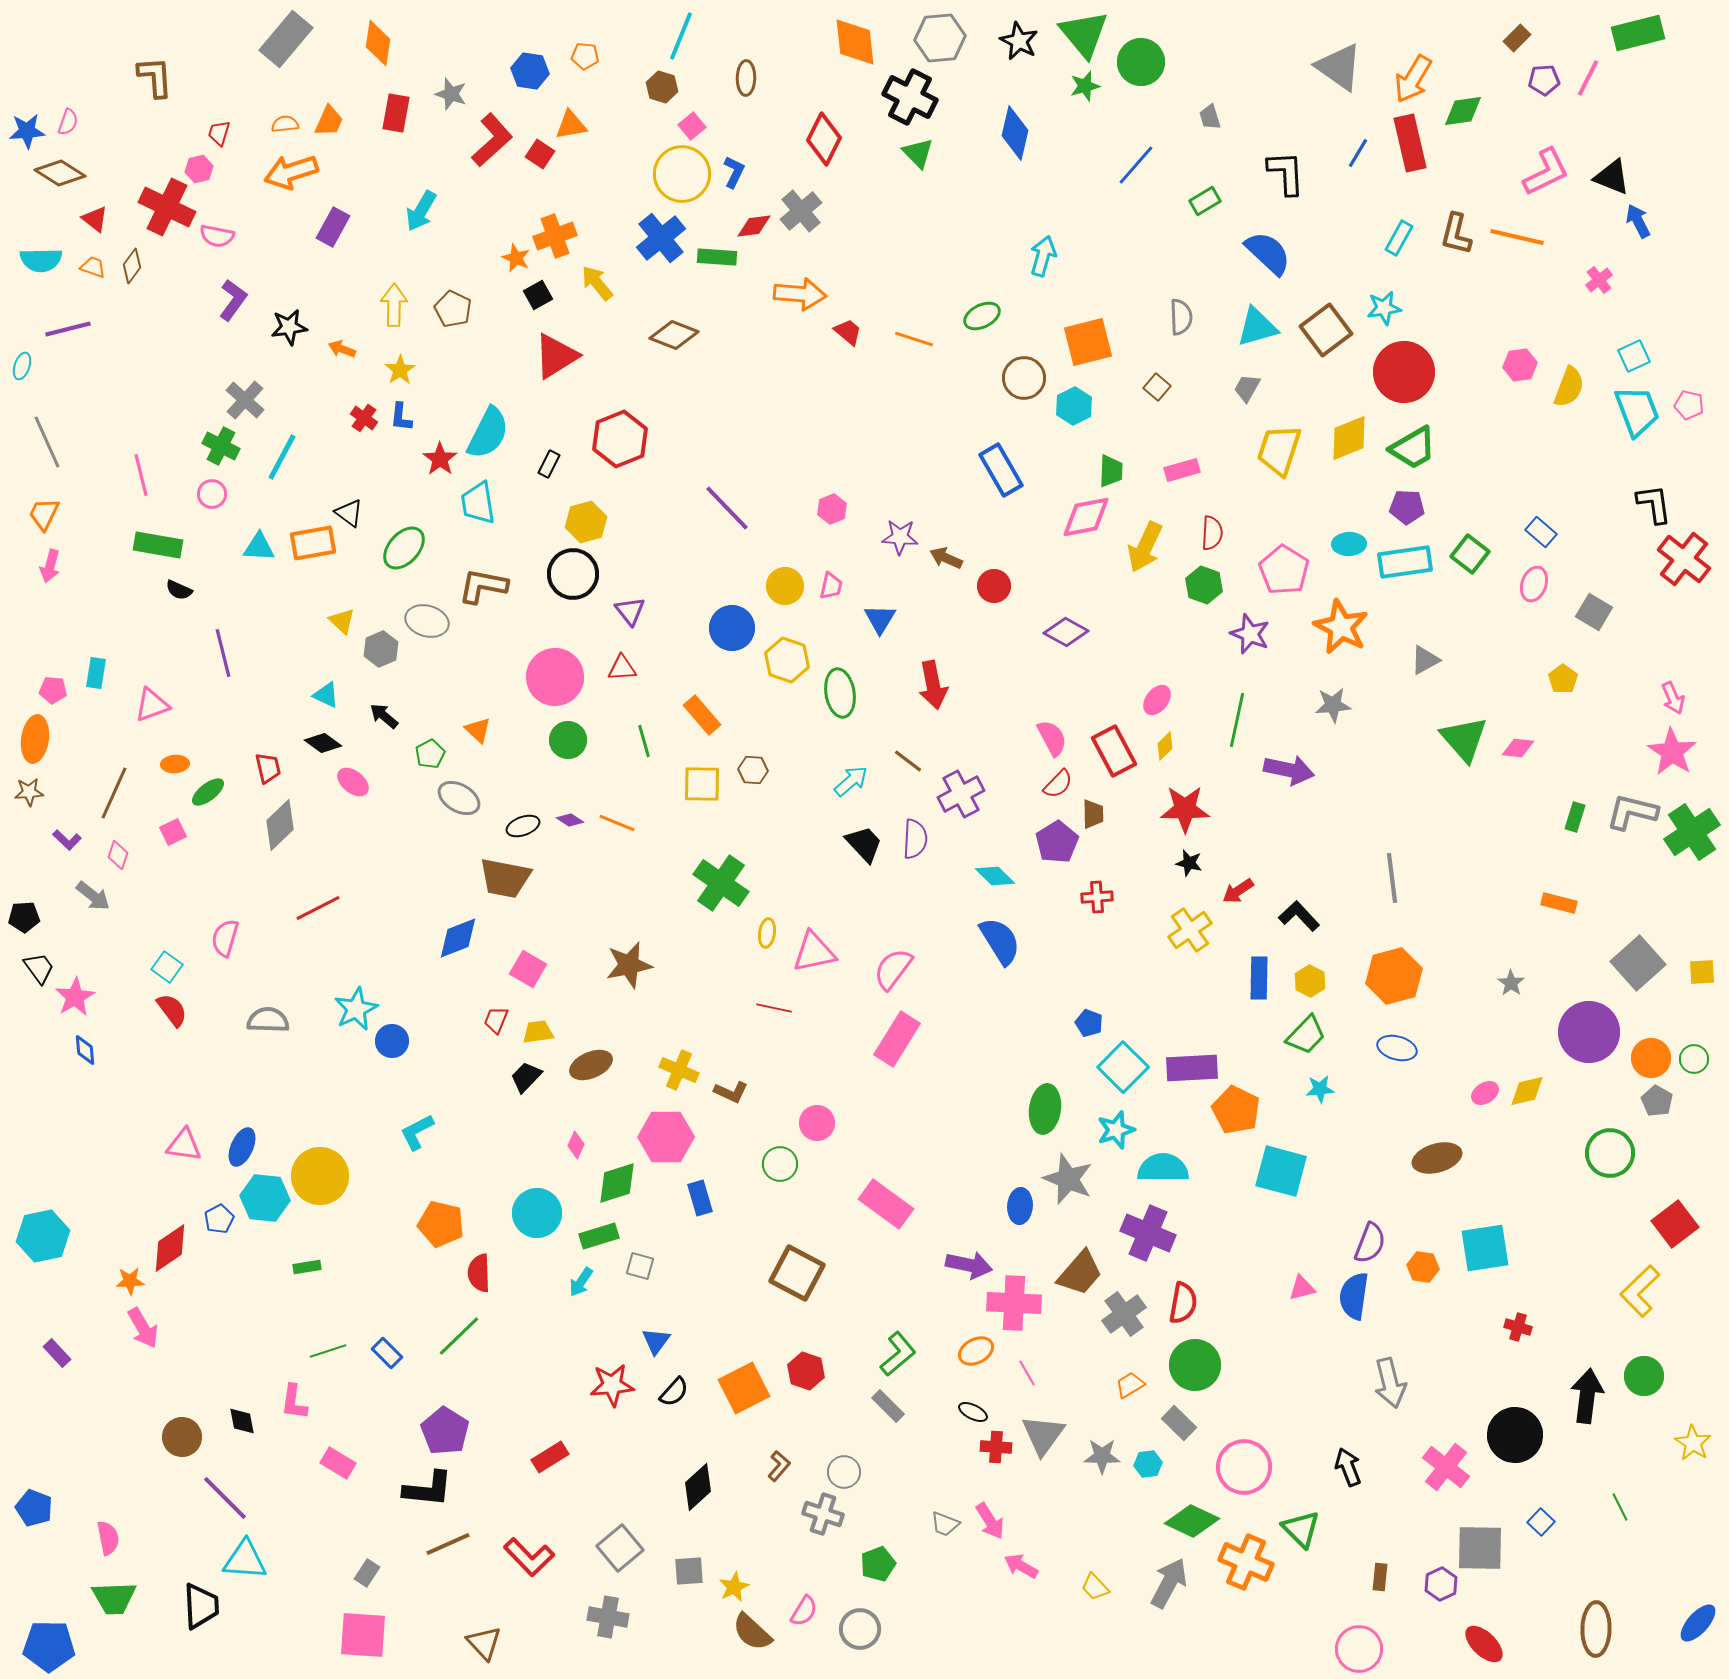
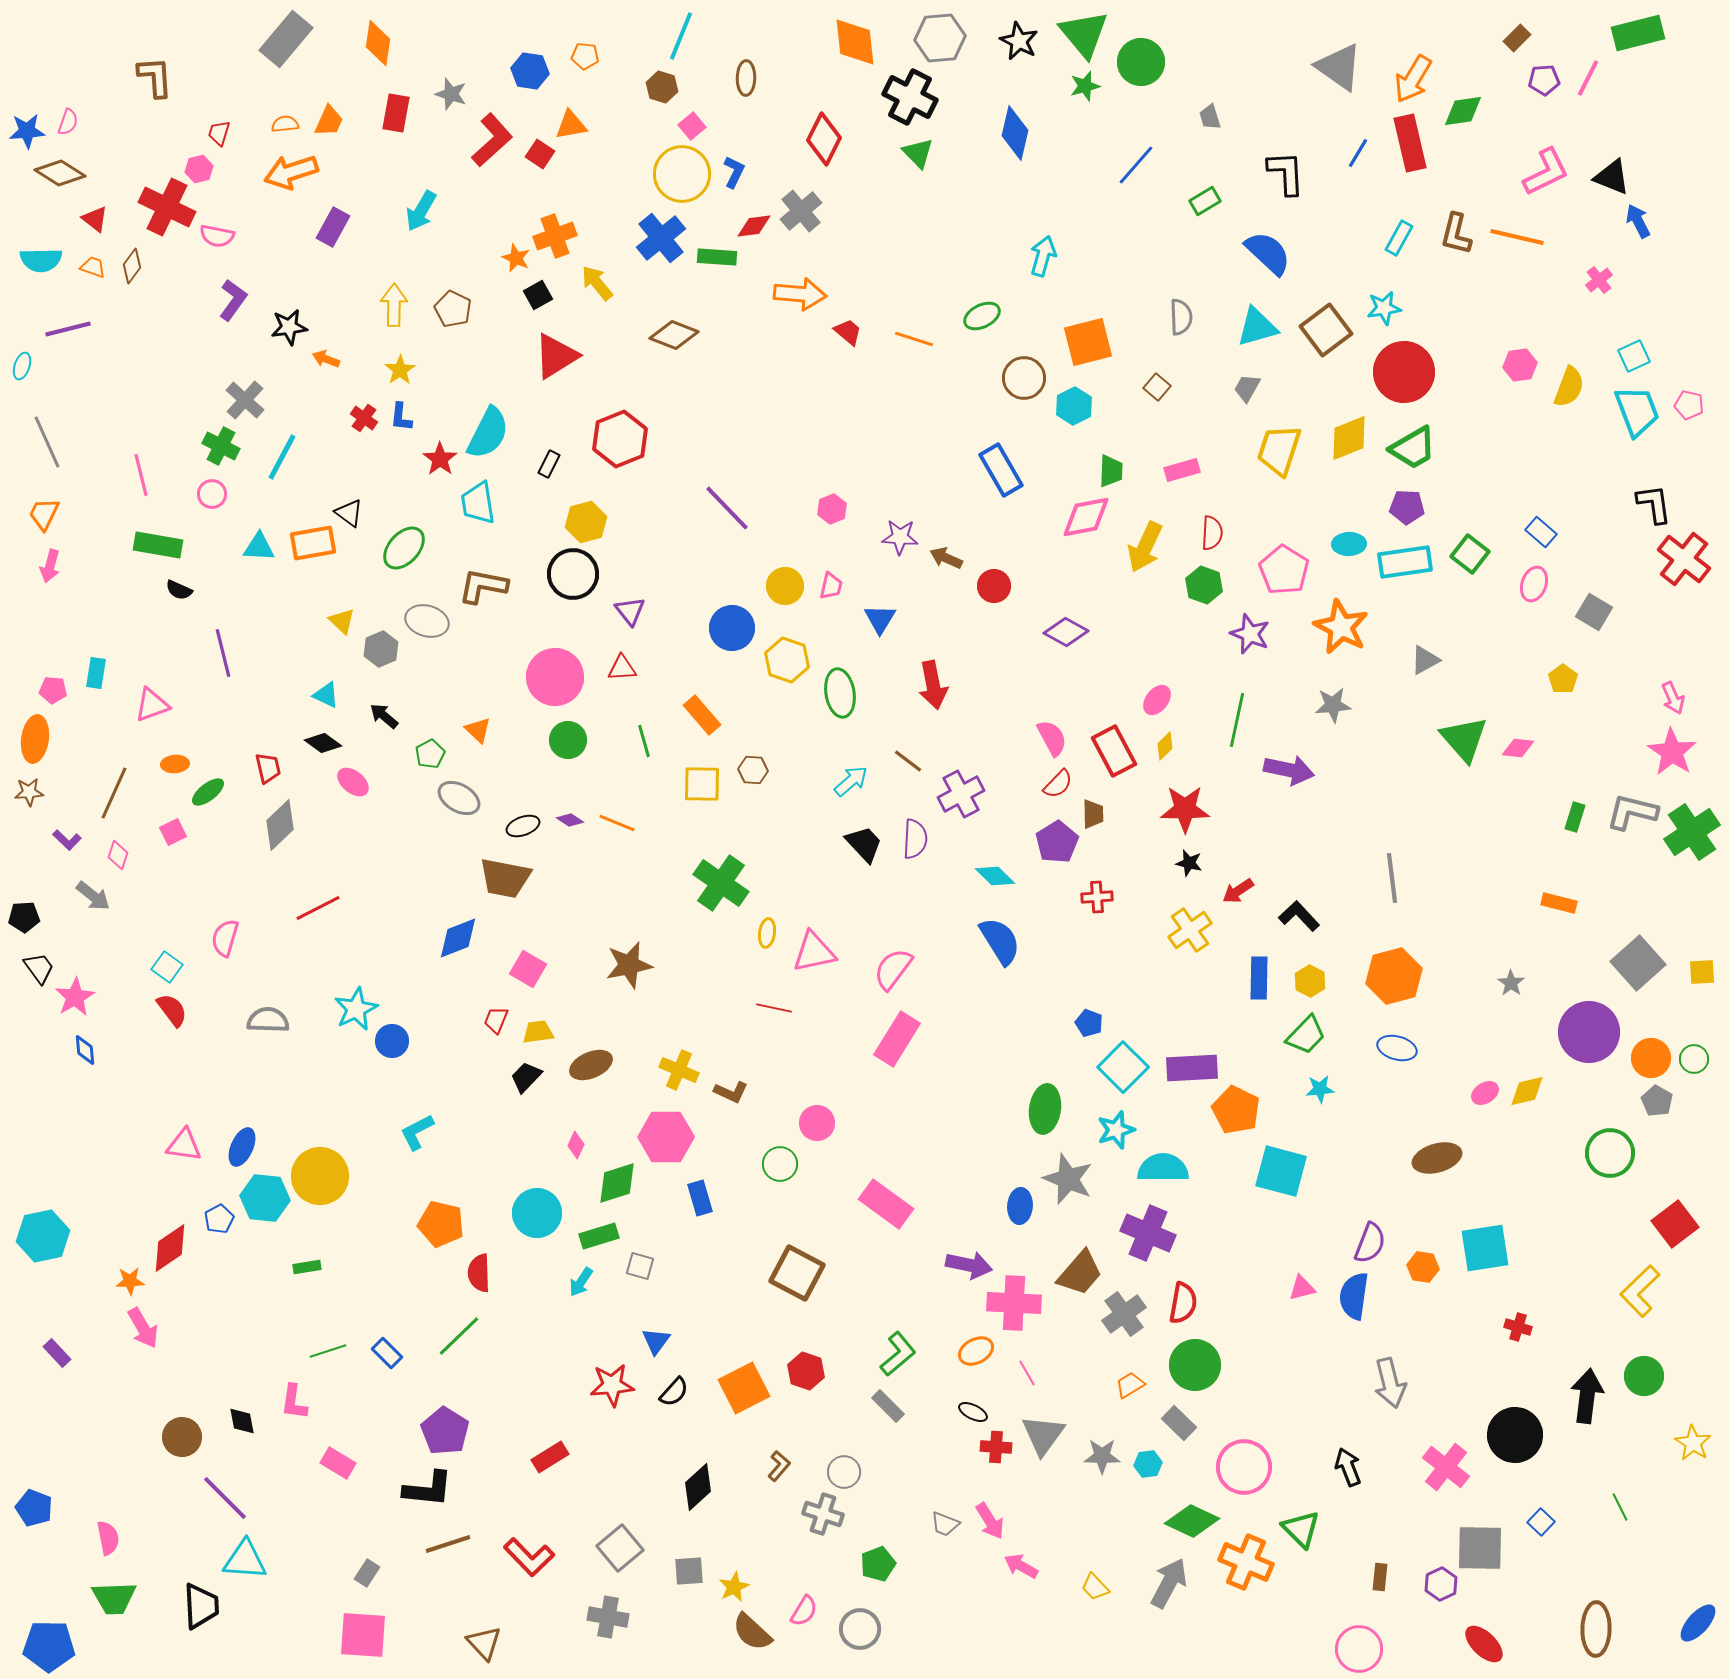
orange arrow at (342, 349): moved 16 px left, 10 px down
brown line at (448, 1544): rotated 6 degrees clockwise
